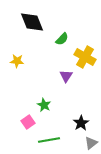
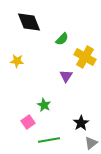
black diamond: moved 3 px left
